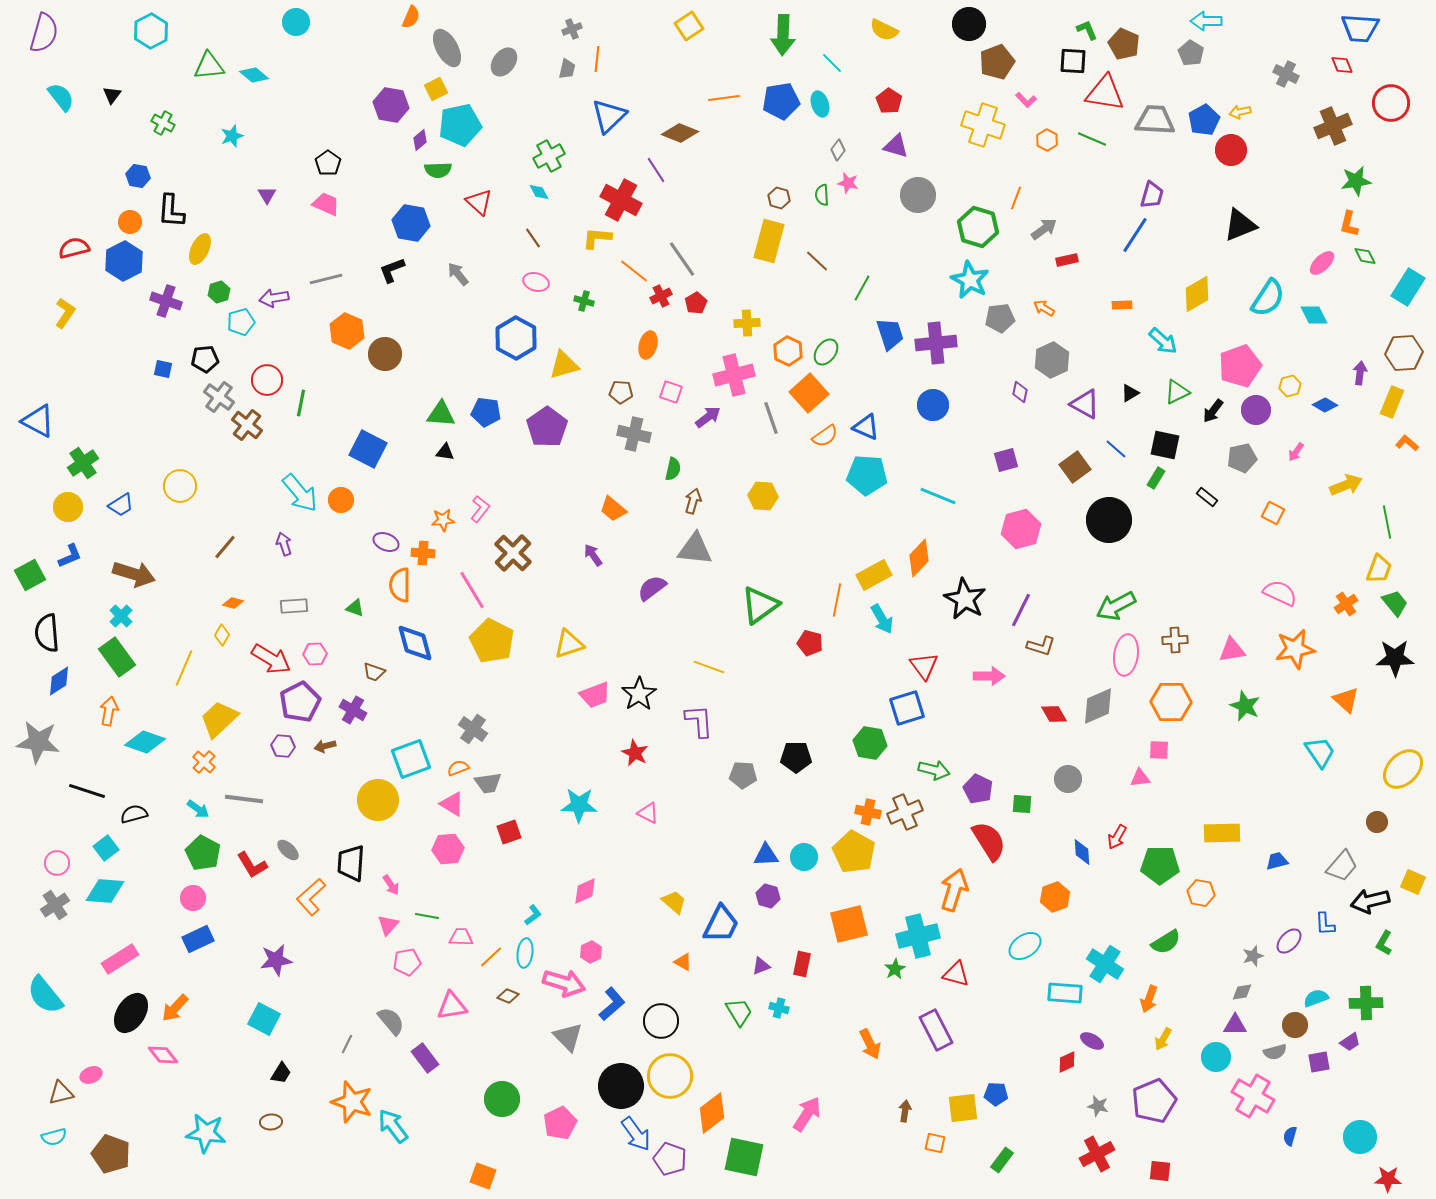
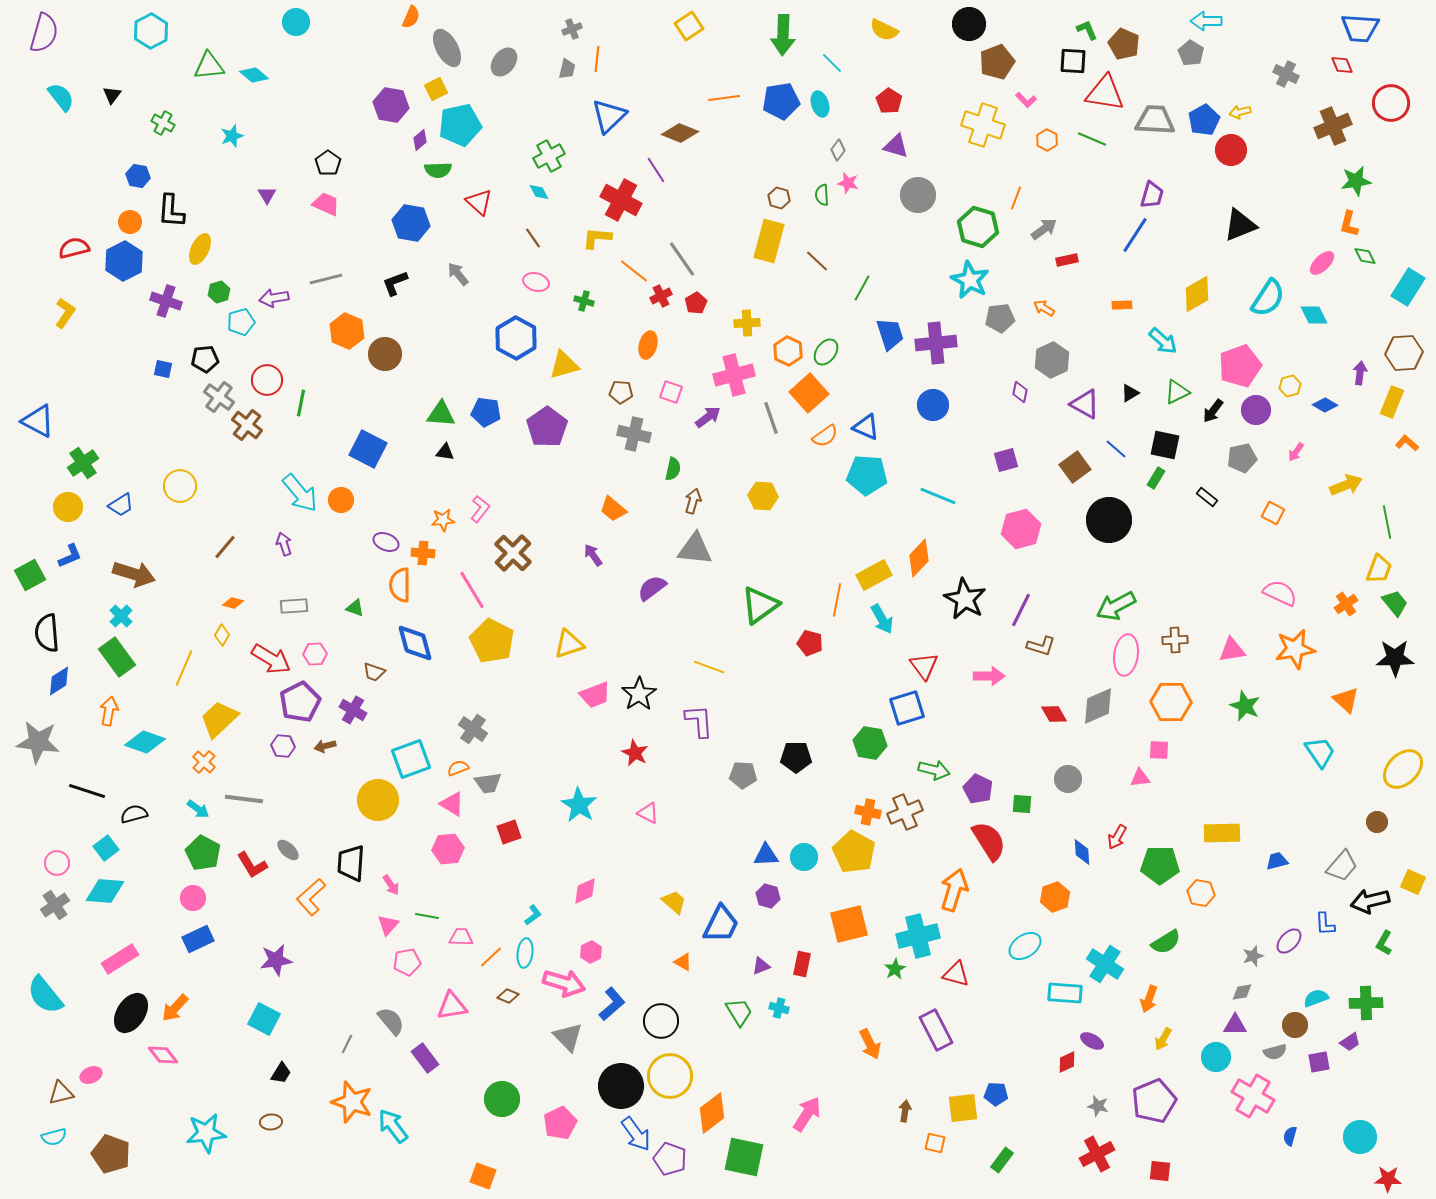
black L-shape at (392, 270): moved 3 px right, 13 px down
cyan star at (579, 805): rotated 30 degrees clockwise
cyan star at (206, 1133): rotated 15 degrees counterclockwise
